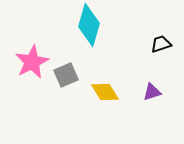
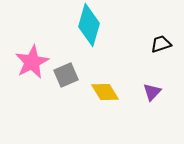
purple triangle: rotated 30 degrees counterclockwise
